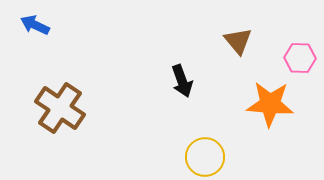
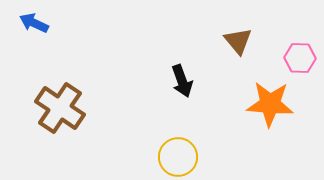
blue arrow: moved 1 px left, 2 px up
yellow circle: moved 27 px left
